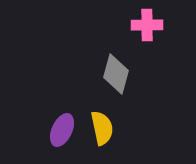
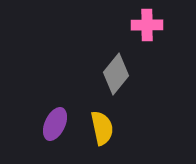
gray diamond: rotated 24 degrees clockwise
purple ellipse: moved 7 px left, 6 px up
